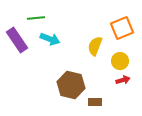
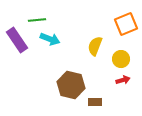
green line: moved 1 px right, 2 px down
orange square: moved 4 px right, 4 px up
yellow circle: moved 1 px right, 2 px up
